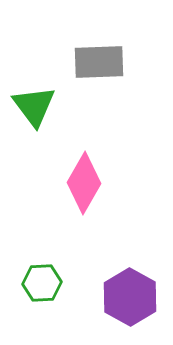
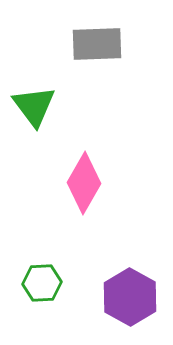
gray rectangle: moved 2 px left, 18 px up
